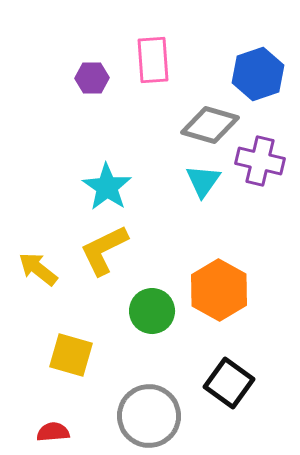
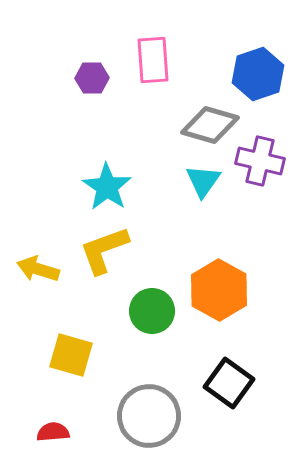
yellow L-shape: rotated 6 degrees clockwise
yellow arrow: rotated 21 degrees counterclockwise
